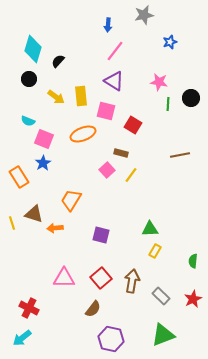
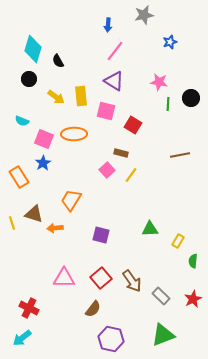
black semicircle at (58, 61): rotated 72 degrees counterclockwise
cyan semicircle at (28, 121): moved 6 px left
orange ellipse at (83, 134): moved 9 px left; rotated 20 degrees clockwise
yellow rectangle at (155, 251): moved 23 px right, 10 px up
brown arrow at (132, 281): rotated 135 degrees clockwise
